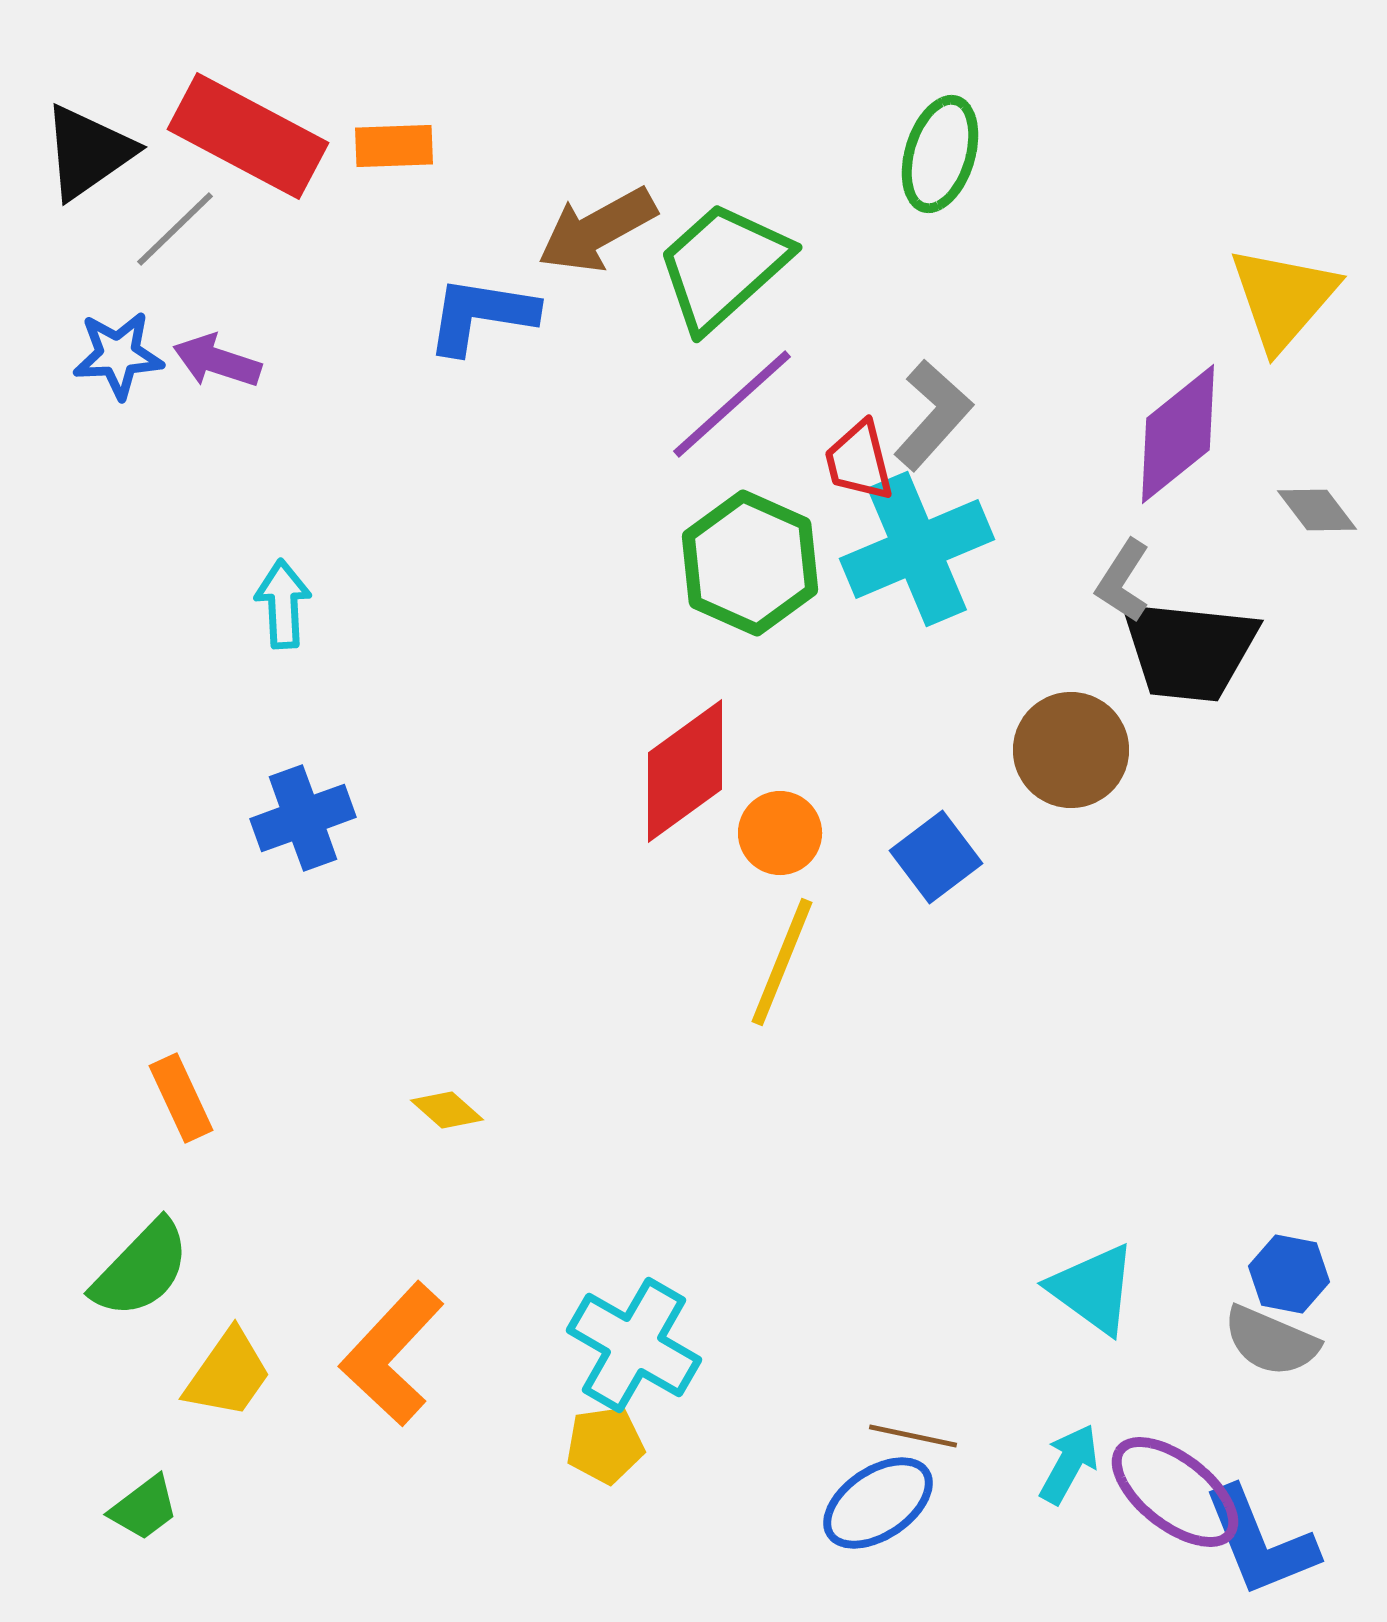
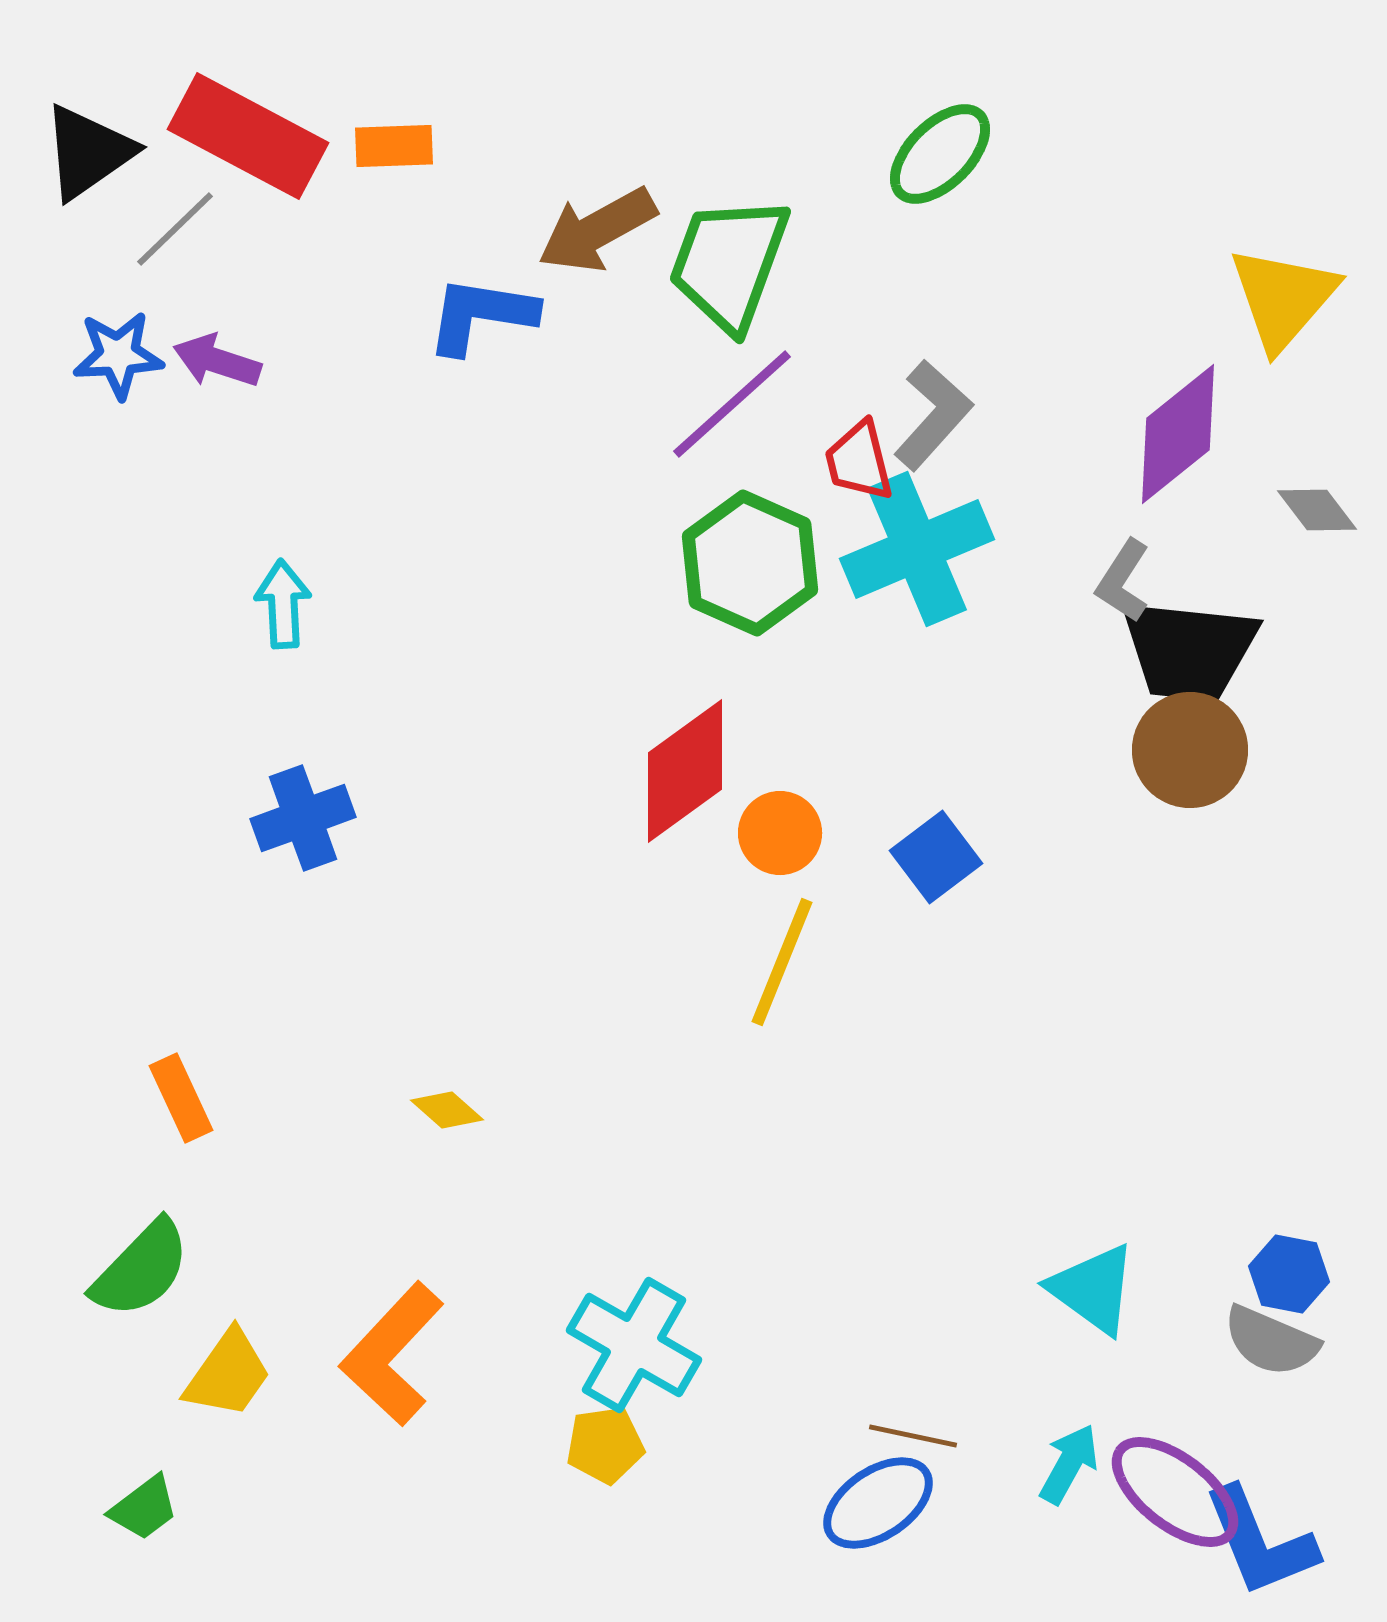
green ellipse at (940, 154): rotated 28 degrees clockwise
green trapezoid at (723, 266): moved 6 px right, 3 px up; rotated 28 degrees counterclockwise
brown circle at (1071, 750): moved 119 px right
